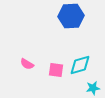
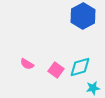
blue hexagon: moved 12 px right; rotated 25 degrees counterclockwise
cyan diamond: moved 2 px down
pink square: rotated 28 degrees clockwise
